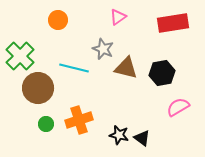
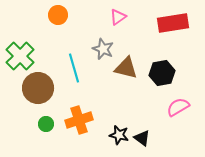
orange circle: moved 5 px up
cyan line: rotated 60 degrees clockwise
